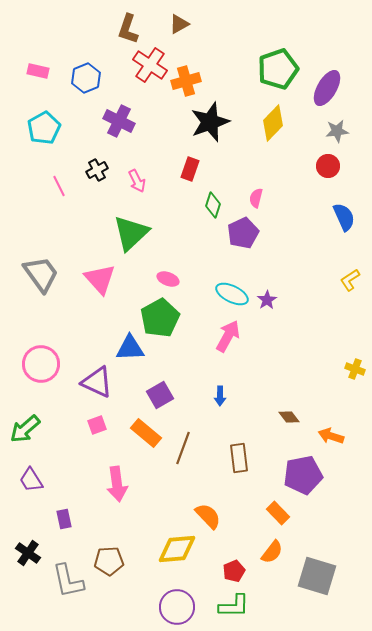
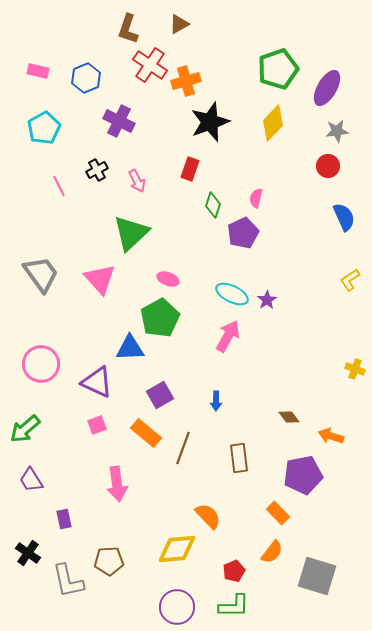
blue arrow at (220, 396): moved 4 px left, 5 px down
